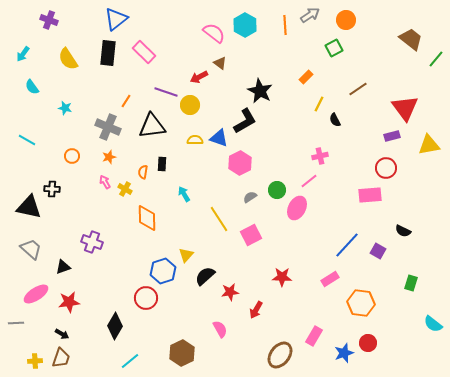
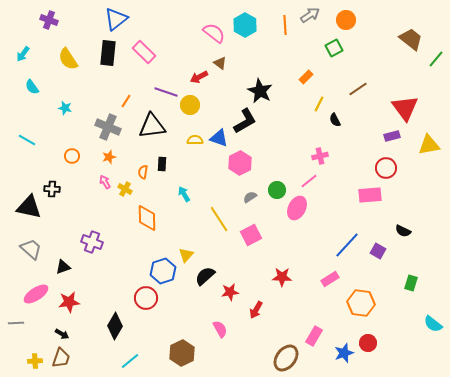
brown ellipse at (280, 355): moved 6 px right, 3 px down
